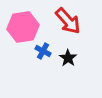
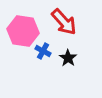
red arrow: moved 4 px left, 1 px down
pink hexagon: moved 4 px down; rotated 16 degrees clockwise
